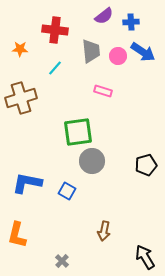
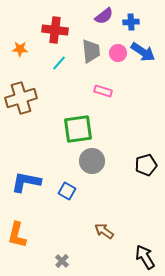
pink circle: moved 3 px up
cyan line: moved 4 px right, 5 px up
green square: moved 3 px up
blue L-shape: moved 1 px left, 1 px up
brown arrow: rotated 114 degrees clockwise
